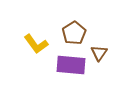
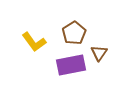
yellow L-shape: moved 2 px left, 2 px up
purple rectangle: rotated 16 degrees counterclockwise
